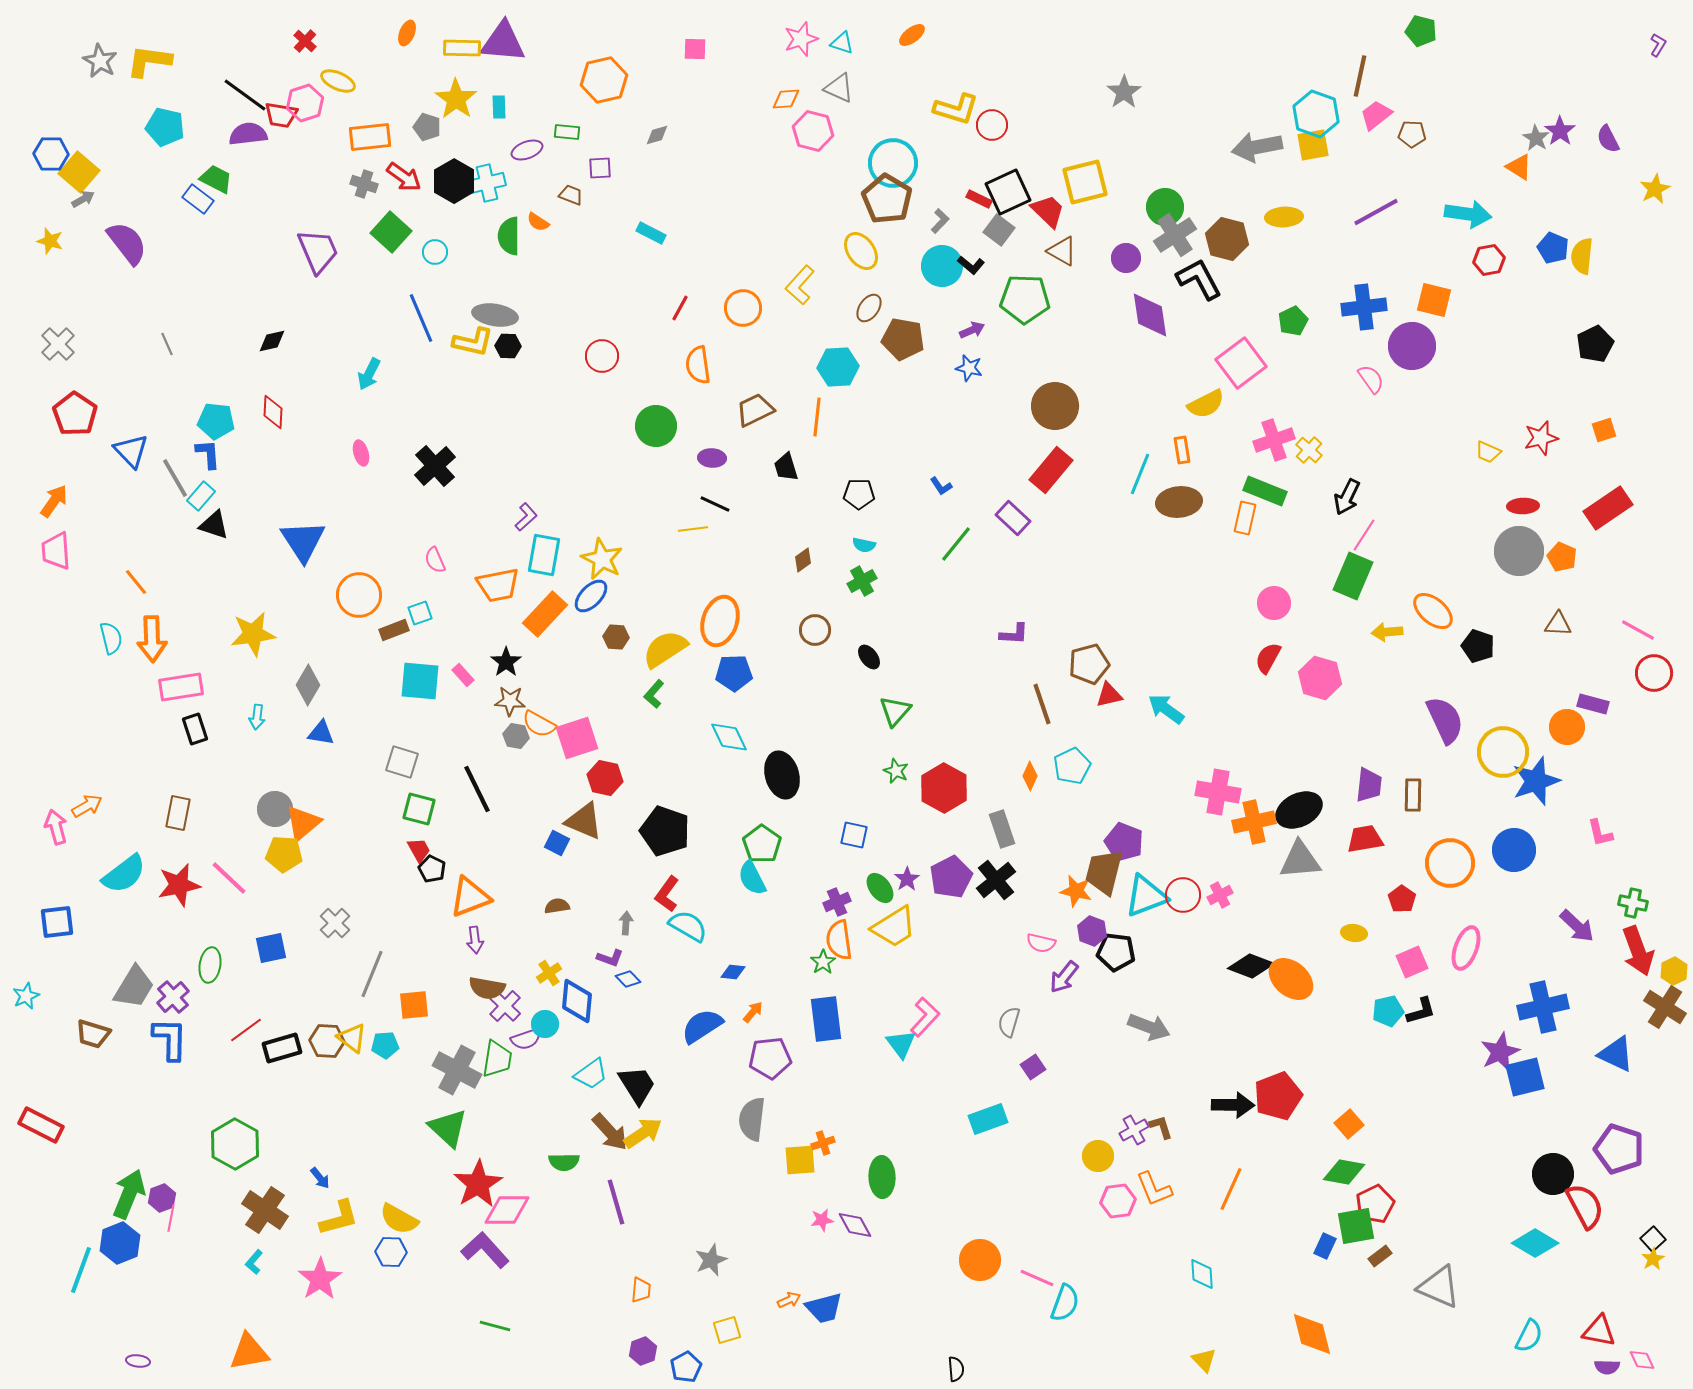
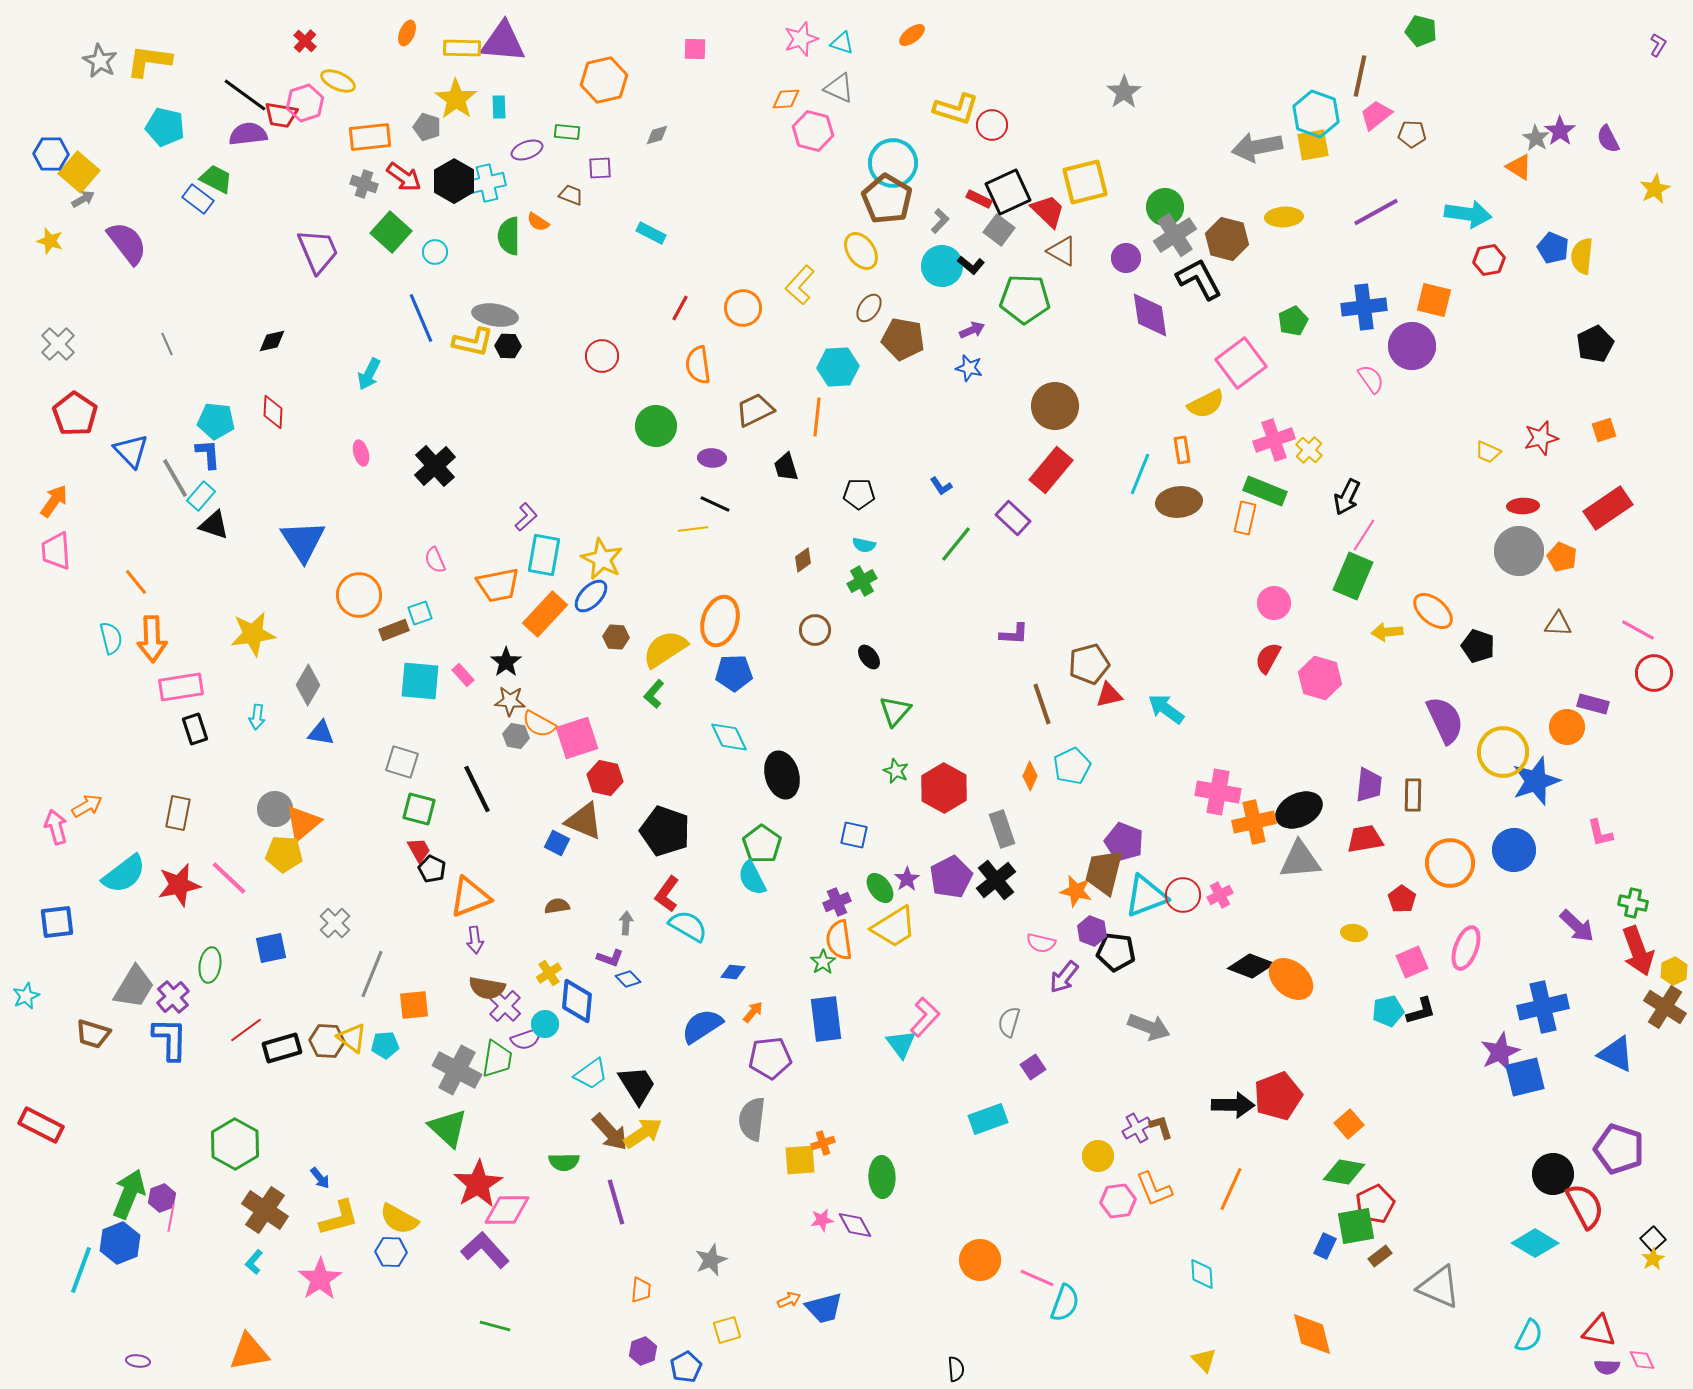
purple cross at (1134, 1130): moved 3 px right, 2 px up
